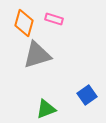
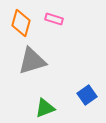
orange diamond: moved 3 px left
gray triangle: moved 5 px left, 6 px down
green triangle: moved 1 px left, 1 px up
